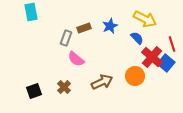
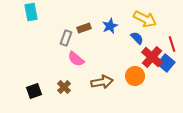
brown arrow: rotated 15 degrees clockwise
